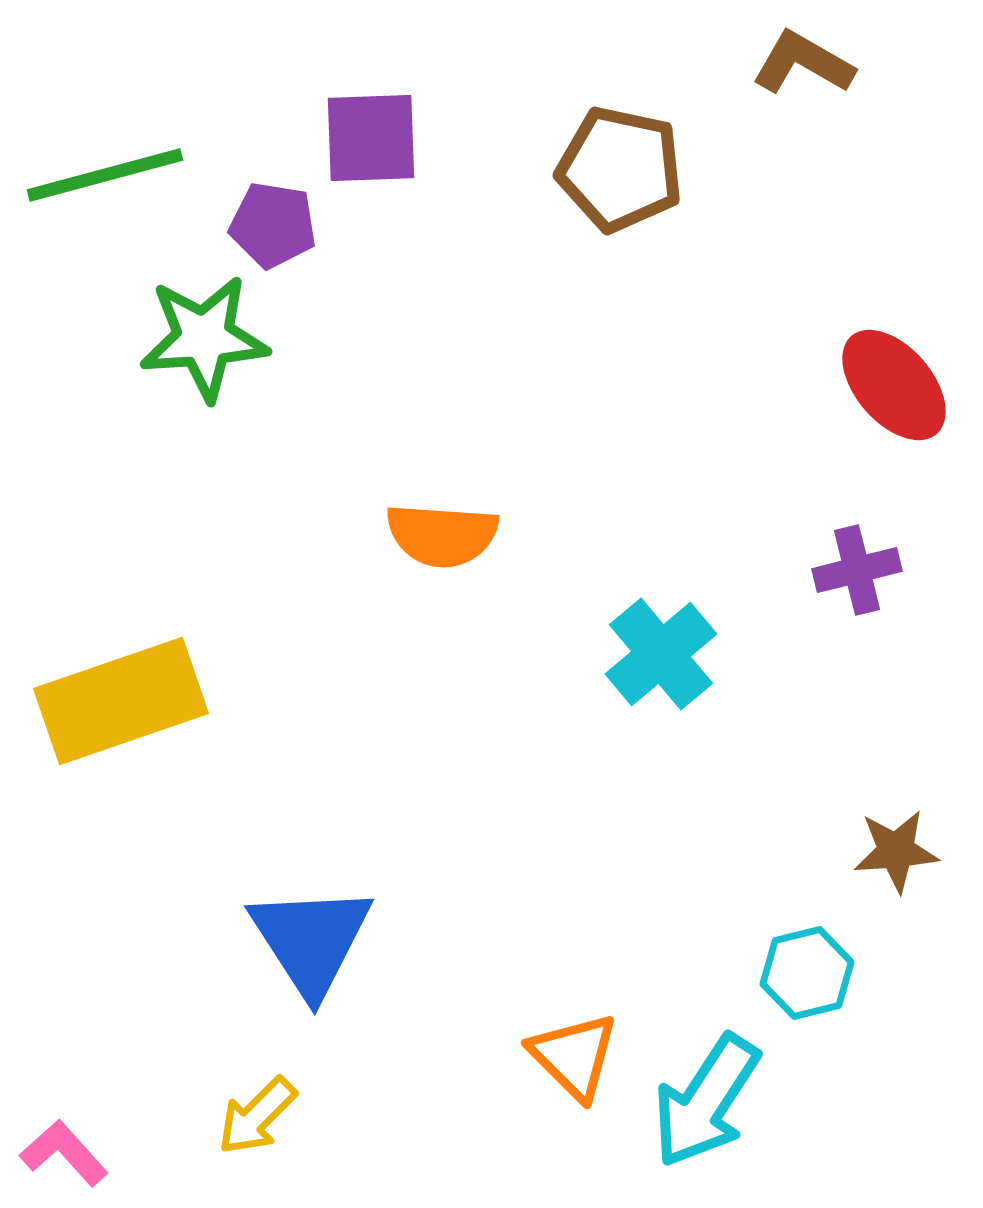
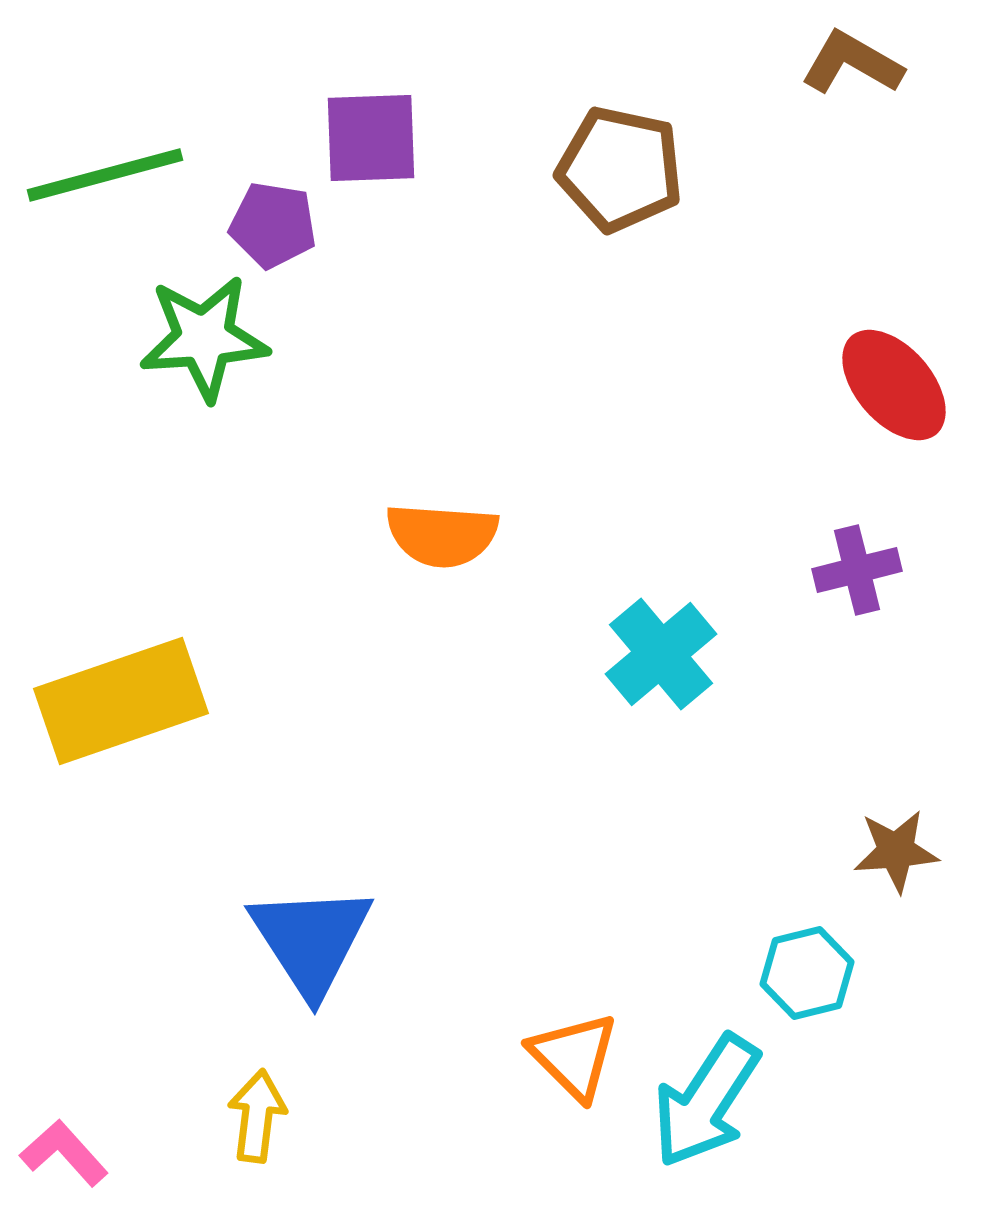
brown L-shape: moved 49 px right
yellow arrow: rotated 142 degrees clockwise
